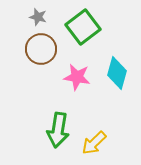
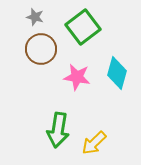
gray star: moved 3 px left
